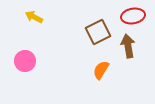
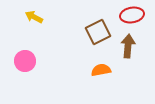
red ellipse: moved 1 px left, 1 px up
brown arrow: rotated 15 degrees clockwise
orange semicircle: rotated 48 degrees clockwise
